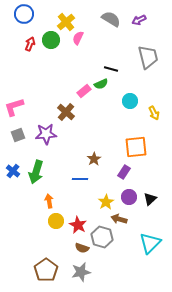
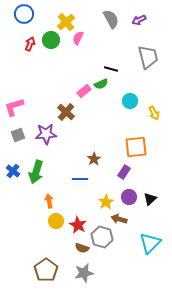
gray semicircle: rotated 30 degrees clockwise
gray star: moved 3 px right, 1 px down
